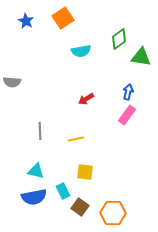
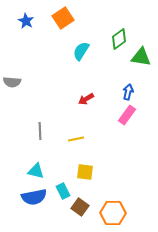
cyan semicircle: rotated 132 degrees clockwise
